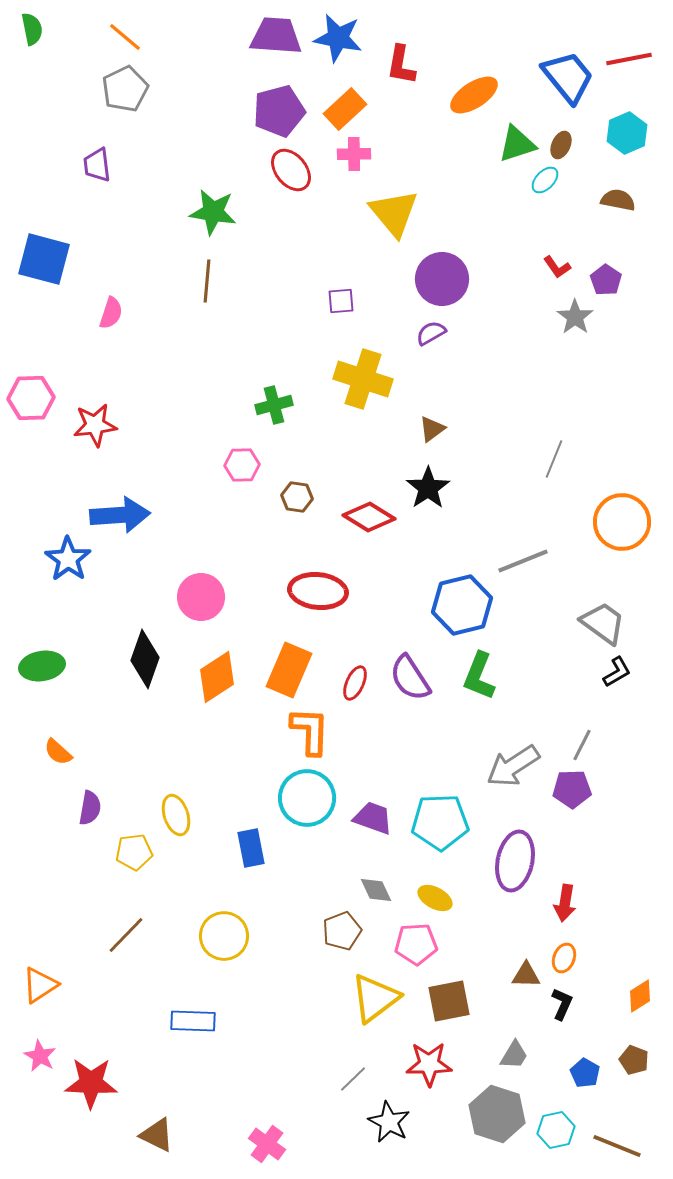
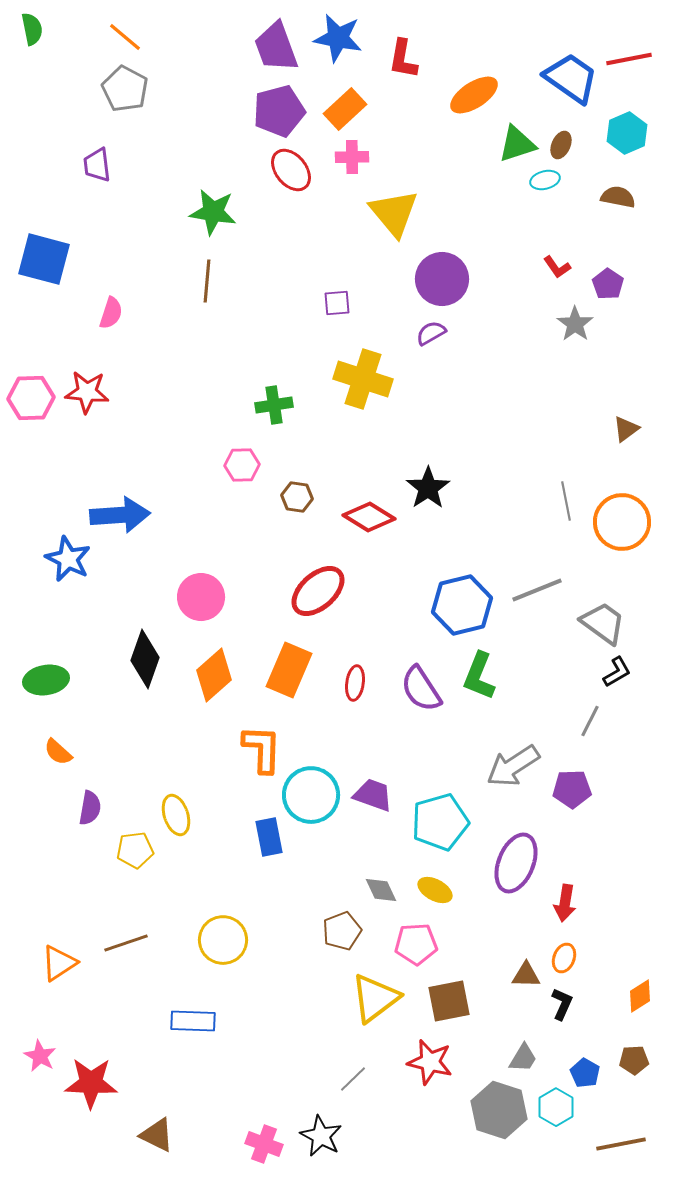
purple trapezoid at (276, 36): moved 11 px down; rotated 114 degrees counterclockwise
red L-shape at (401, 65): moved 2 px right, 6 px up
blue trapezoid at (568, 77): moved 3 px right, 1 px down; rotated 16 degrees counterclockwise
gray pentagon at (125, 89): rotated 18 degrees counterclockwise
pink cross at (354, 154): moved 2 px left, 3 px down
cyan ellipse at (545, 180): rotated 32 degrees clockwise
brown semicircle at (618, 200): moved 3 px up
purple pentagon at (606, 280): moved 2 px right, 4 px down
purple square at (341, 301): moved 4 px left, 2 px down
gray star at (575, 317): moved 7 px down
green cross at (274, 405): rotated 6 degrees clockwise
red star at (95, 425): moved 8 px left, 33 px up; rotated 12 degrees clockwise
brown triangle at (432, 429): moved 194 px right
gray line at (554, 459): moved 12 px right, 42 px down; rotated 33 degrees counterclockwise
blue star at (68, 559): rotated 9 degrees counterclockwise
gray line at (523, 561): moved 14 px right, 29 px down
red ellipse at (318, 591): rotated 48 degrees counterclockwise
green ellipse at (42, 666): moved 4 px right, 14 px down
orange diamond at (217, 677): moved 3 px left, 2 px up; rotated 8 degrees counterclockwise
purple semicircle at (410, 678): moved 11 px right, 11 px down
red ellipse at (355, 683): rotated 16 degrees counterclockwise
orange L-shape at (310, 731): moved 48 px left, 18 px down
gray line at (582, 745): moved 8 px right, 24 px up
cyan circle at (307, 798): moved 4 px right, 3 px up
purple trapezoid at (373, 818): moved 23 px up
cyan pentagon at (440, 822): rotated 14 degrees counterclockwise
blue rectangle at (251, 848): moved 18 px right, 11 px up
yellow pentagon at (134, 852): moved 1 px right, 2 px up
purple ellipse at (515, 861): moved 1 px right, 2 px down; rotated 10 degrees clockwise
gray diamond at (376, 890): moved 5 px right
yellow ellipse at (435, 898): moved 8 px up
brown line at (126, 935): moved 8 px down; rotated 27 degrees clockwise
yellow circle at (224, 936): moved 1 px left, 4 px down
orange triangle at (40, 985): moved 19 px right, 22 px up
gray trapezoid at (514, 1055): moved 9 px right, 3 px down
brown pentagon at (634, 1060): rotated 24 degrees counterclockwise
red star at (429, 1064): moved 1 px right, 2 px up; rotated 15 degrees clockwise
gray hexagon at (497, 1114): moved 2 px right, 4 px up
black star at (389, 1122): moved 68 px left, 14 px down
cyan hexagon at (556, 1130): moved 23 px up; rotated 18 degrees counterclockwise
pink cross at (267, 1144): moved 3 px left; rotated 15 degrees counterclockwise
brown line at (617, 1146): moved 4 px right, 2 px up; rotated 33 degrees counterclockwise
